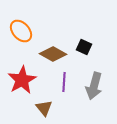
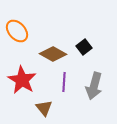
orange ellipse: moved 4 px left
black square: rotated 28 degrees clockwise
red star: rotated 12 degrees counterclockwise
